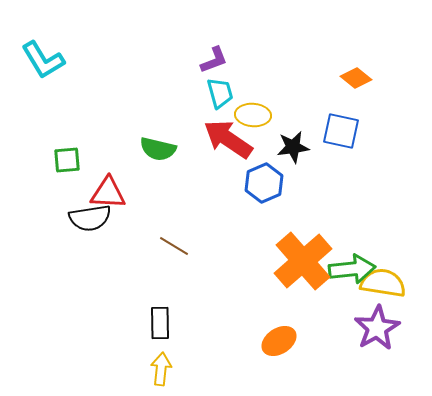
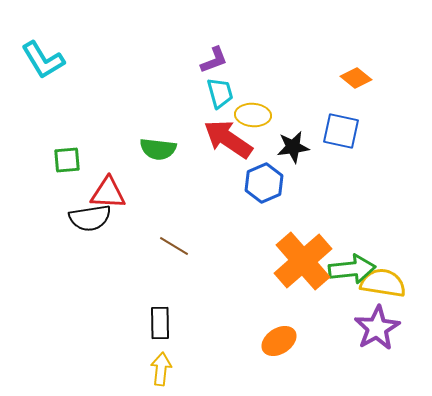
green semicircle: rotated 6 degrees counterclockwise
